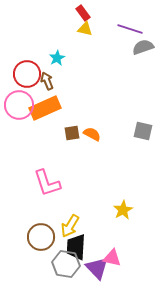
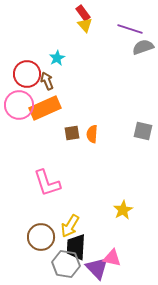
yellow triangle: moved 4 px up; rotated 35 degrees clockwise
orange semicircle: rotated 114 degrees counterclockwise
